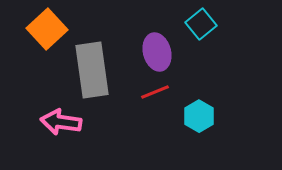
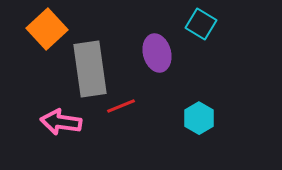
cyan square: rotated 20 degrees counterclockwise
purple ellipse: moved 1 px down
gray rectangle: moved 2 px left, 1 px up
red line: moved 34 px left, 14 px down
cyan hexagon: moved 2 px down
